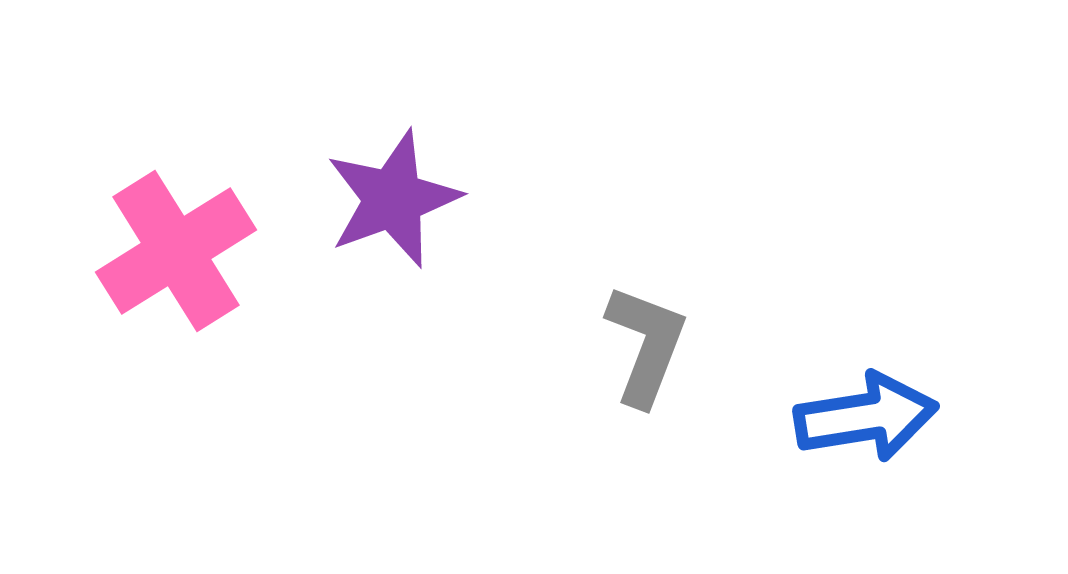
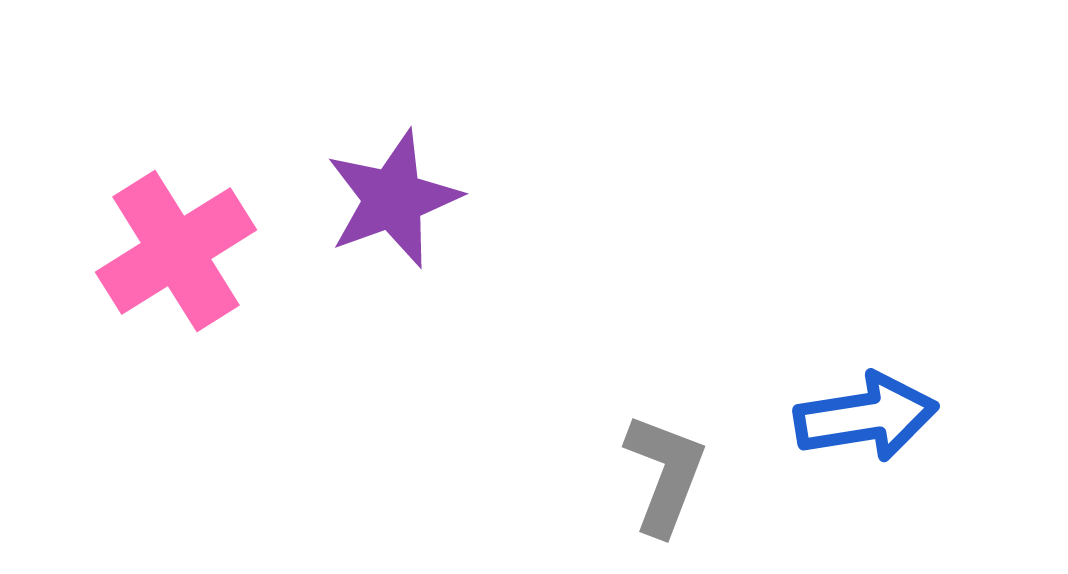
gray L-shape: moved 19 px right, 129 px down
